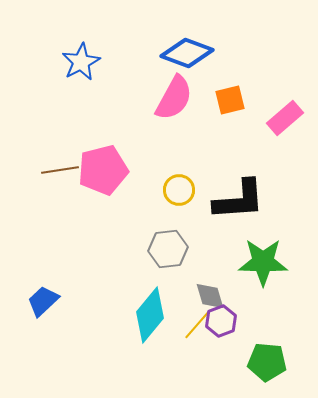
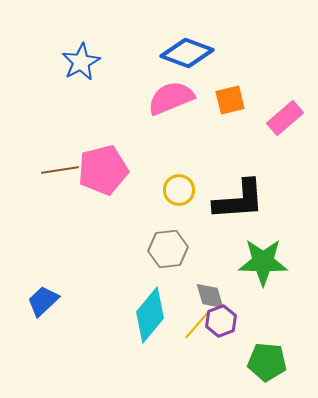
pink semicircle: moved 3 px left; rotated 141 degrees counterclockwise
